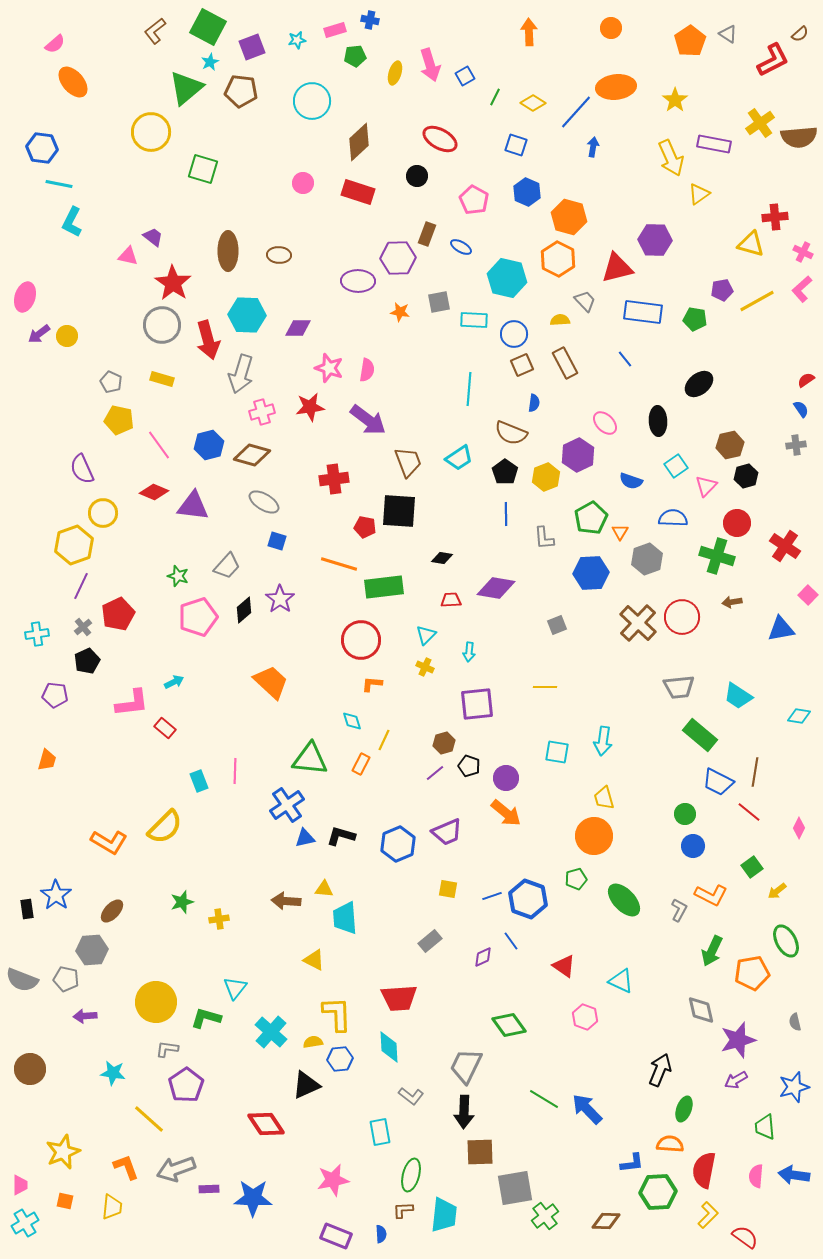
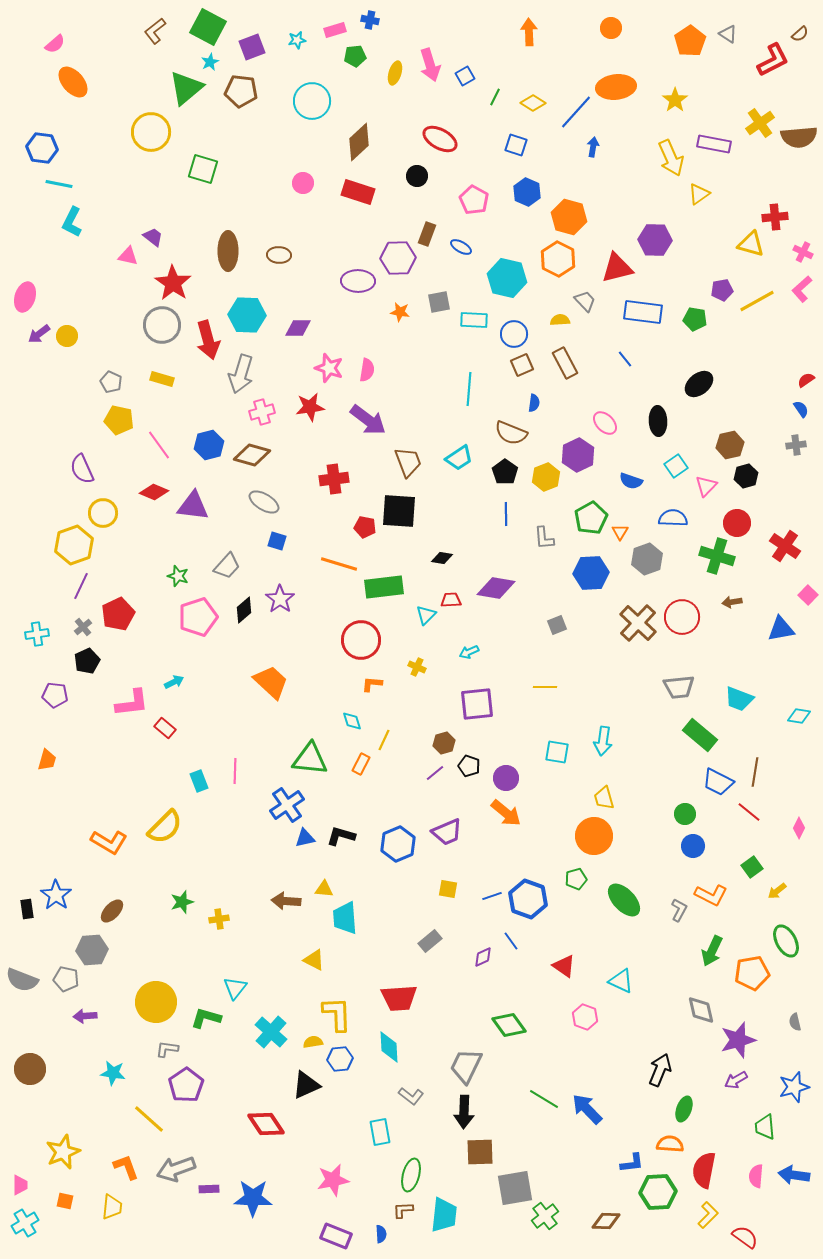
cyan triangle at (426, 635): moved 20 px up
cyan arrow at (469, 652): rotated 60 degrees clockwise
yellow cross at (425, 667): moved 8 px left
cyan trapezoid at (738, 696): moved 1 px right, 3 px down; rotated 12 degrees counterclockwise
